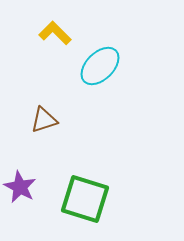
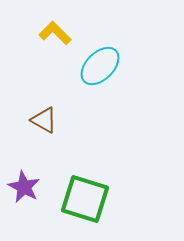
brown triangle: rotated 48 degrees clockwise
purple star: moved 4 px right
